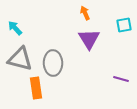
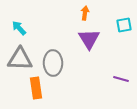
orange arrow: rotated 32 degrees clockwise
cyan arrow: moved 4 px right
gray triangle: rotated 12 degrees counterclockwise
